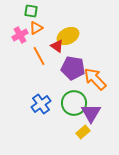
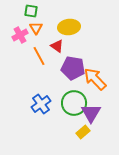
orange triangle: rotated 32 degrees counterclockwise
yellow ellipse: moved 1 px right, 9 px up; rotated 20 degrees clockwise
